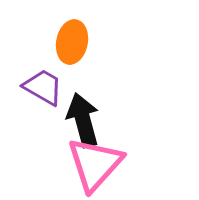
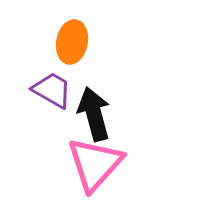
purple trapezoid: moved 9 px right, 3 px down
black arrow: moved 11 px right, 6 px up
